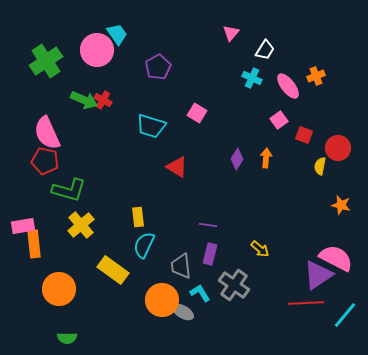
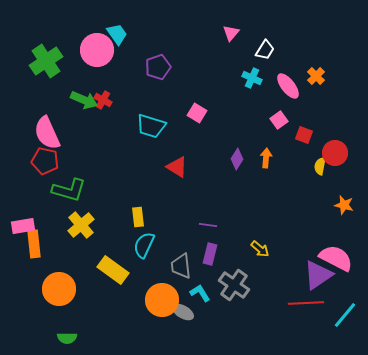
purple pentagon at (158, 67): rotated 10 degrees clockwise
orange cross at (316, 76): rotated 24 degrees counterclockwise
red circle at (338, 148): moved 3 px left, 5 px down
orange star at (341, 205): moved 3 px right
